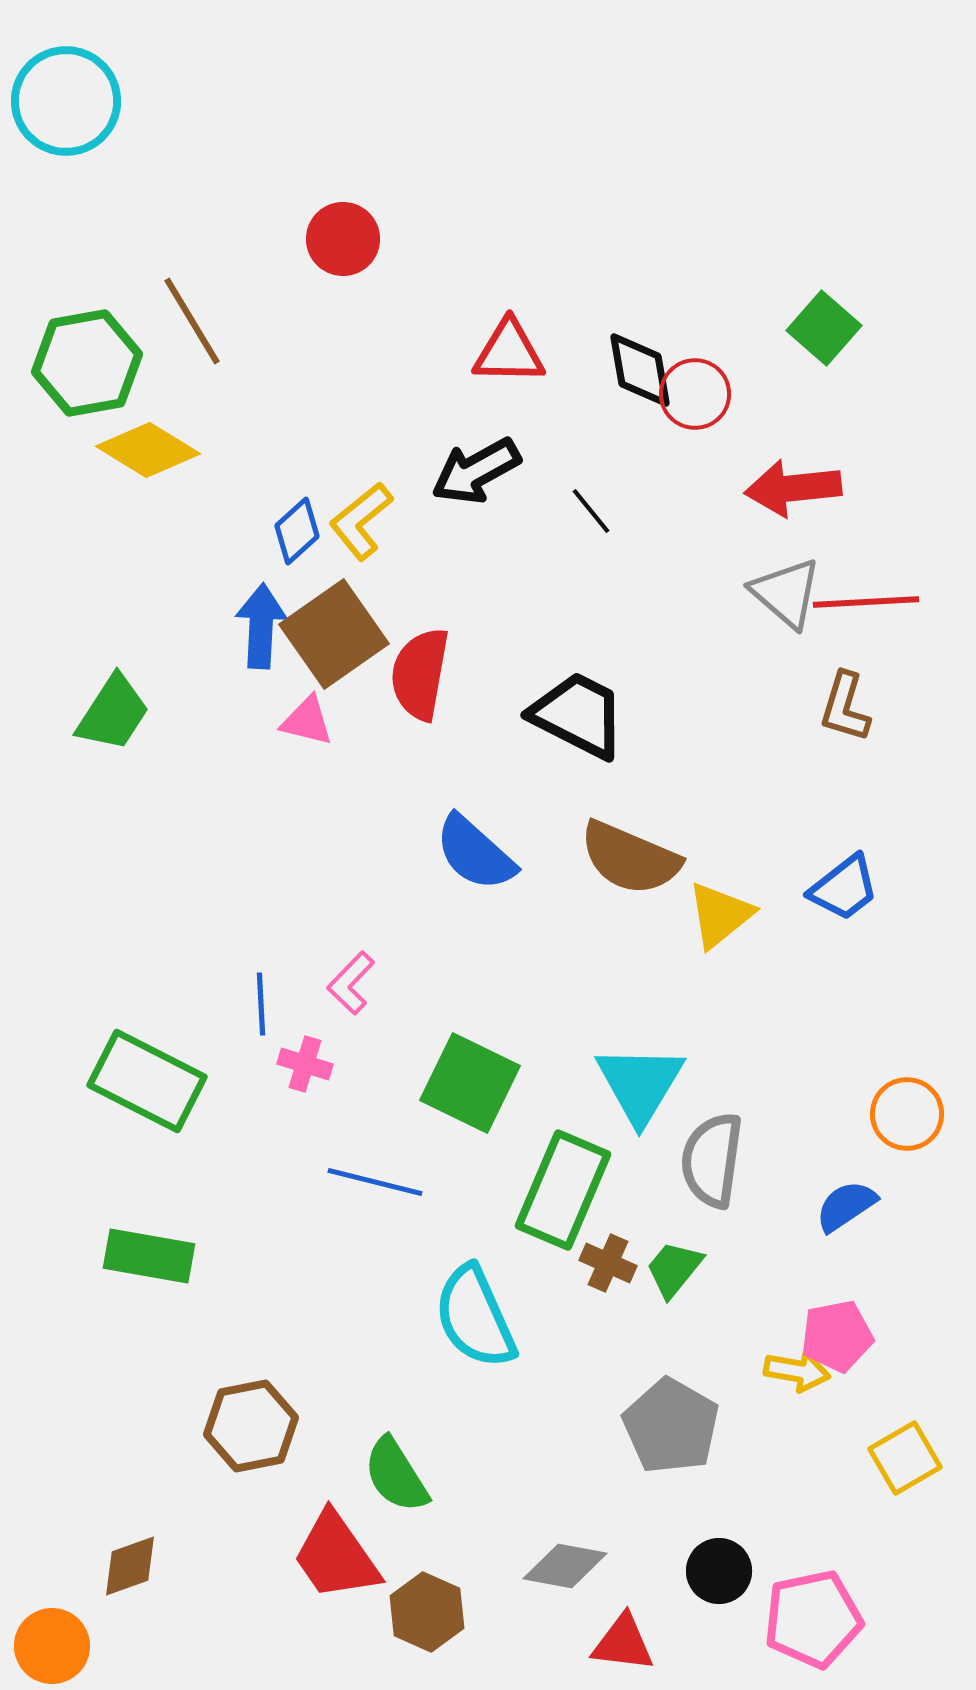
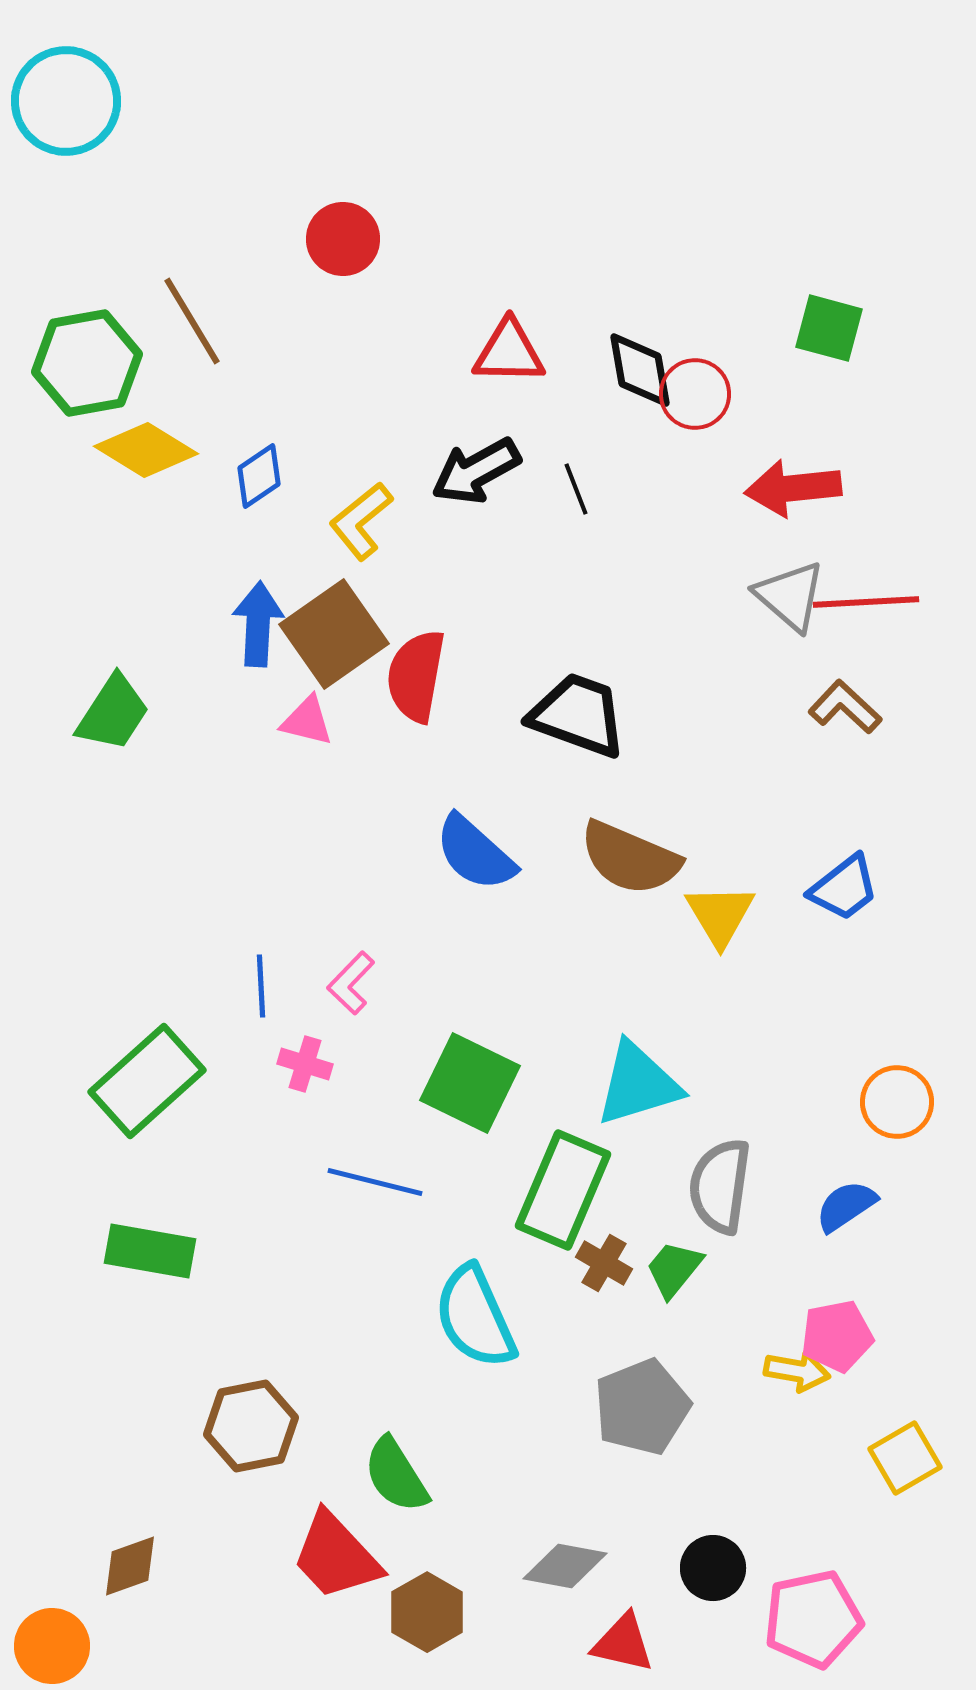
green square at (824, 328): moved 5 px right; rotated 26 degrees counterclockwise
yellow diamond at (148, 450): moved 2 px left
black line at (591, 511): moved 15 px left, 22 px up; rotated 18 degrees clockwise
blue diamond at (297, 531): moved 38 px left, 55 px up; rotated 8 degrees clockwise
gray triangle at (786, 593): moved 4 px right, 3 px down
blue arrow at (261, 626): moved 3 px left, 2 px up
red semicircle at (420, 674): moved 4 px left, 2 px down
brown L-shape at (845, 707): rotated 116 degrees clockwise
black trapezoid at (578, 715): rotated 7 degrees counterclockwise
yellow triangle at (720, 915): rotated 22 degrees counterclockwise
blue line at (261, 1004): moved 18 px up
green rectangle at (147, 1081): rotated 69 degrees counterclockwise
cyan triangle at (640, 1084): moved 2 px left; rotated 42 degrees clockwise
orange circle at (907, 1114): moved 10 px left, 12 px up
gray semicircle at (712, 1160): moved 8 px right, 26 px down
green rectangle at (149, 1256): moved 1 px right, 5 px up
brown cross at (608, 1263): moved 4 px left; rotated 6 degrees clockwise
gray pentagon at (671, 1426): moved 29 px left, 19 px up; rotated 20 degrees clockwise
red trapezoid at (336, 1556): rotated 8 degrees counterclockwise
black circle at (719, 1571): moved 6 px left, 3 px up
brown hexagon at (427, 1612): rotated 6 degrees clockwise
red triangle at (623, 1643): rotated 6 degrees clockwise
